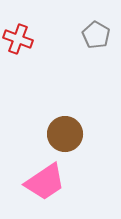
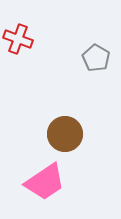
gray pentagon: moved 23 px down
